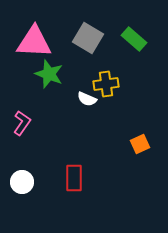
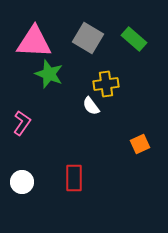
white semicircle: moved 4 px right, 7 px down; rotated 30 degrees clockwise
